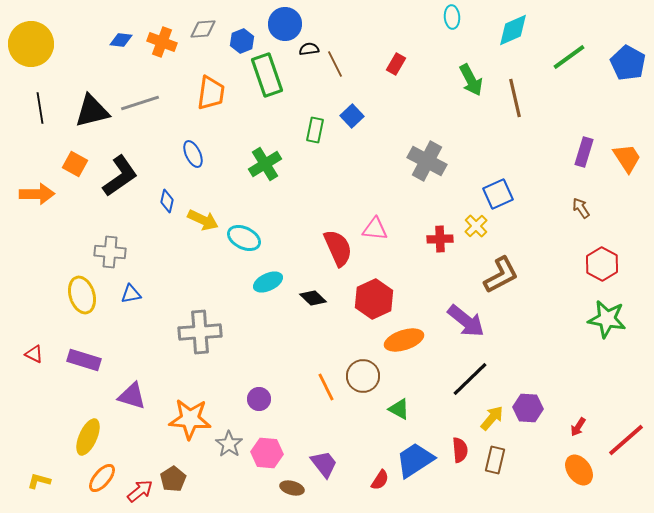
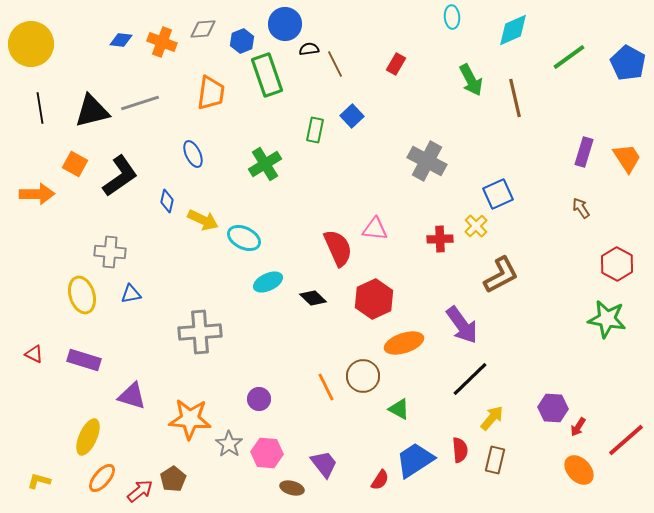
red hexagon at (602, 264): moved 15 px right
purple arrow at (466, 321): moved 4 px left, 4 px down; rotated 15 degrees clockwise
orange ellipse at (404, 340): moved 3 px down
purple hexagon at (528, 408): moved 25 px right
orange ellipse at (579, 470): rotated 8 degrees counterclockwise
